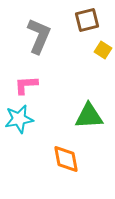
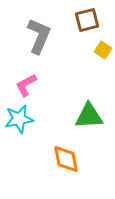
pink L-shape: rotated 25 degrees counterclockwise
